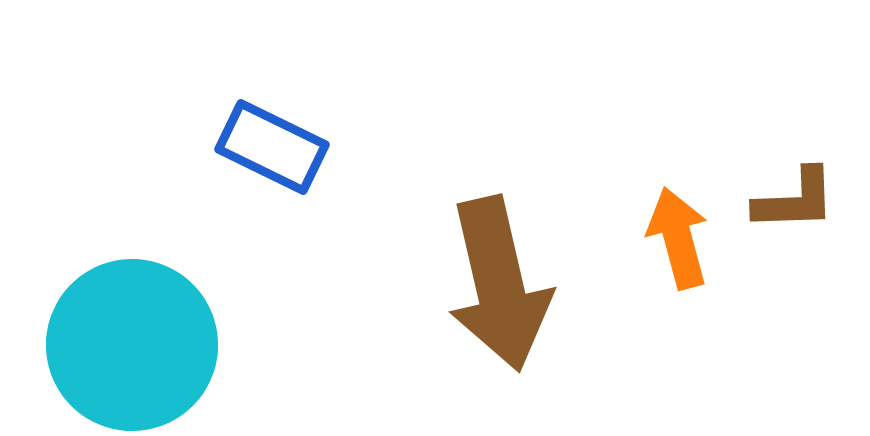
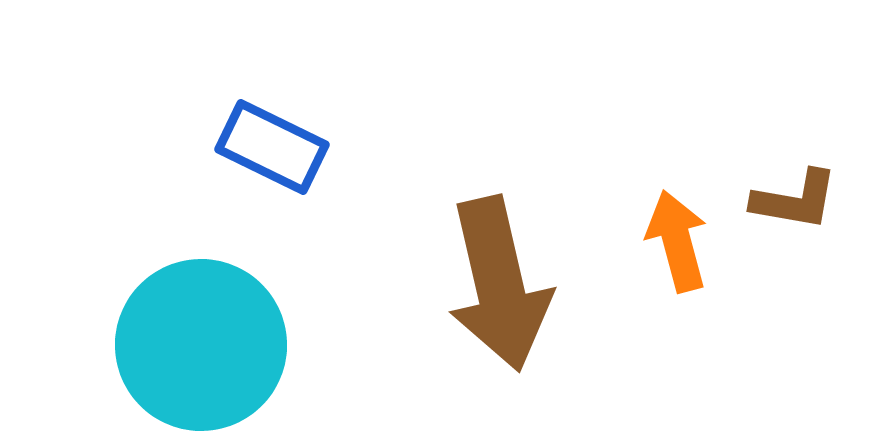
brown L-shape: rotated 12 degrees clockwise
orange arrow: moved 1 px left, 3 px down
cyan circle: moved 69 px right
